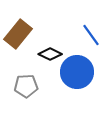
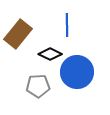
blue line: moved 24 px left, 10 px up; rotated 35 degrees clockwise
gray pentagon: moved 12 px right
